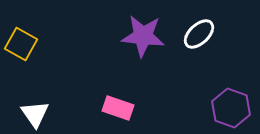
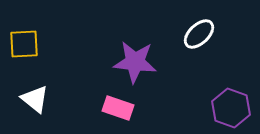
purple star: moved 8 px left, 26 px down
yellow square: moved 3 px right; rotated 32 degrees counterclockwise
white triangle: moved 15 px up; rotated 16 degrees counterclockwise
